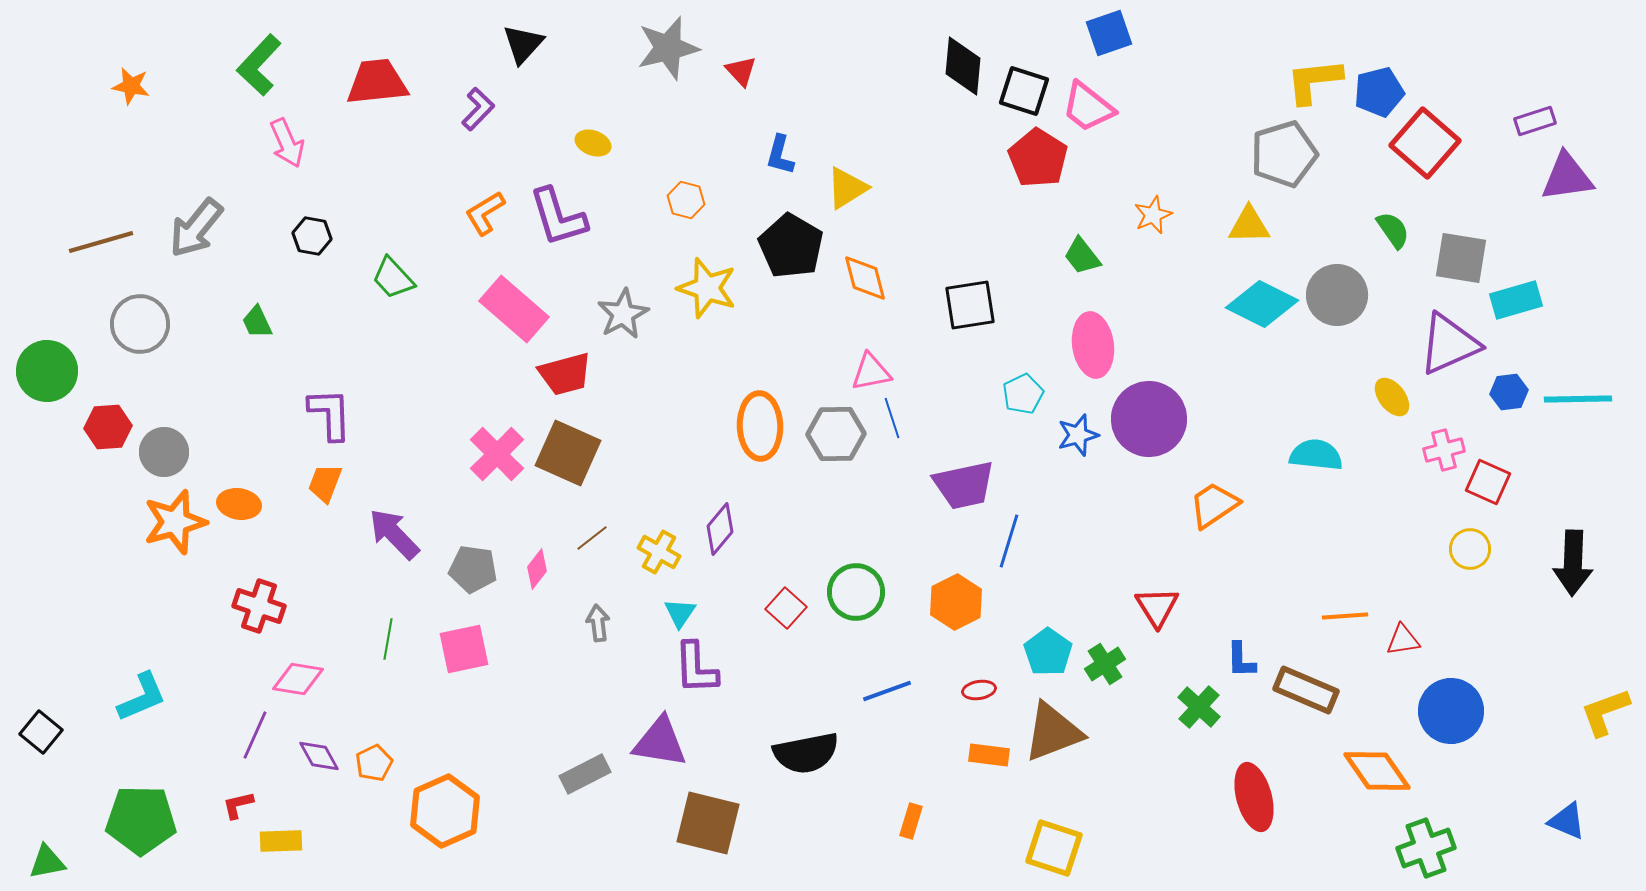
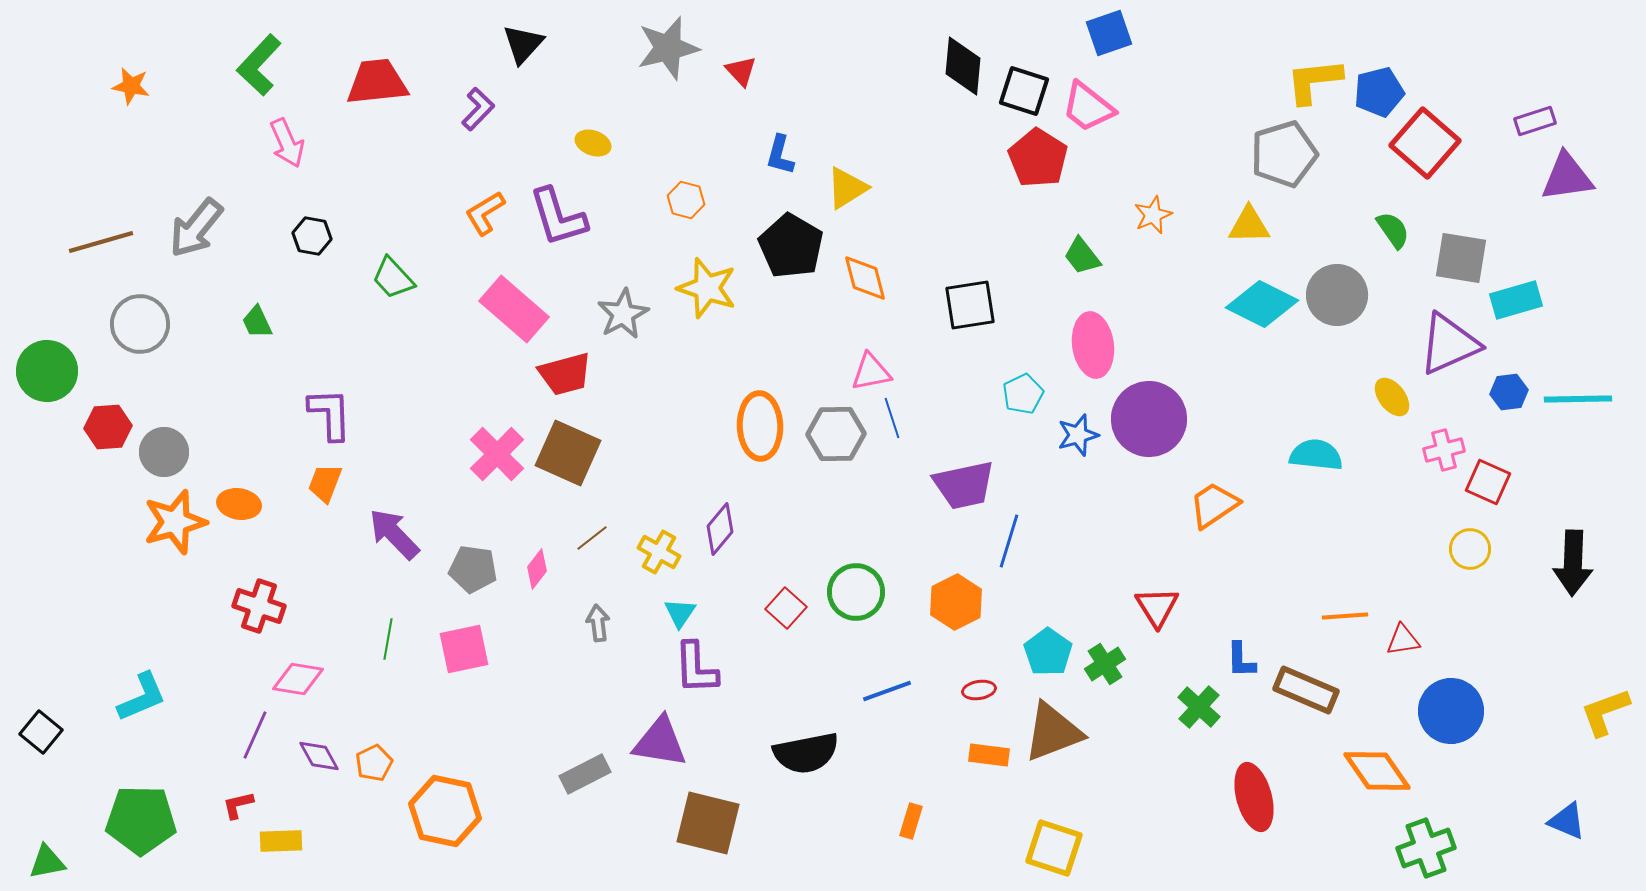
orange hexagon at (445, 811): rotated 24 degrees counterclockwise
